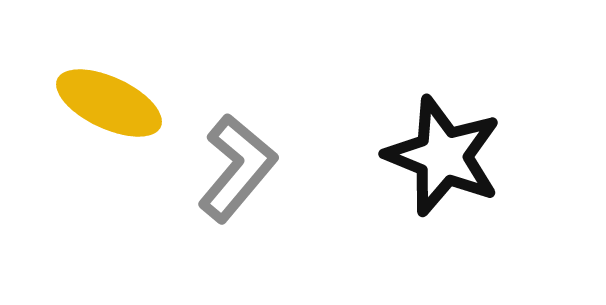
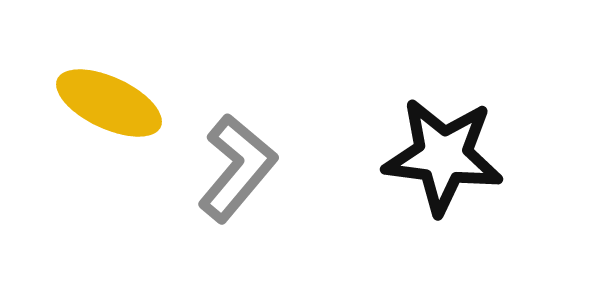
black star: rotated 15 degrees counterclockwise
